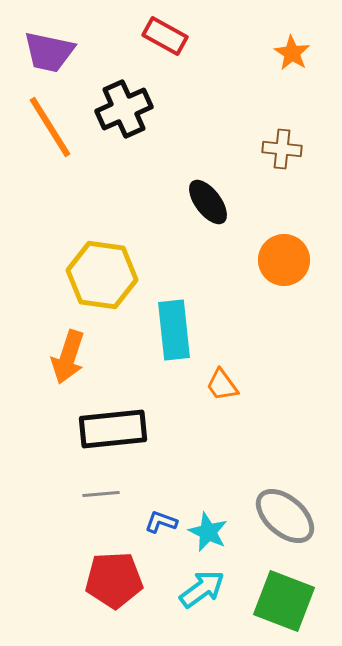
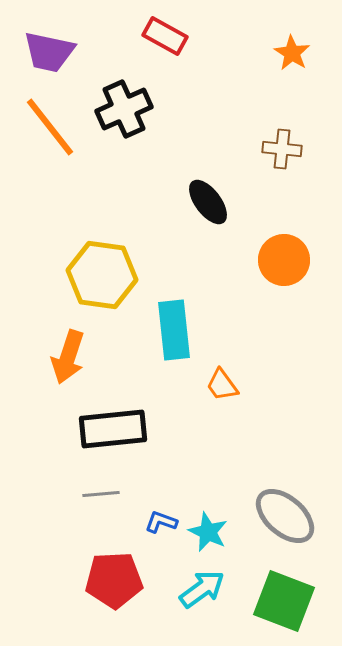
orange line: rotated 6 degrees counterclockwise
